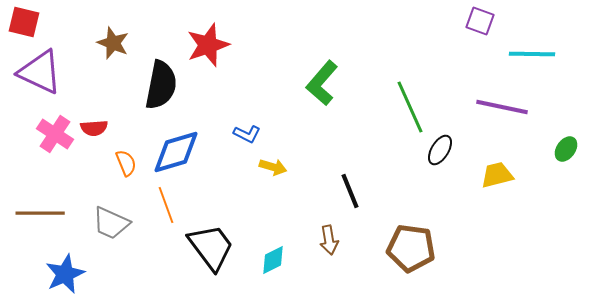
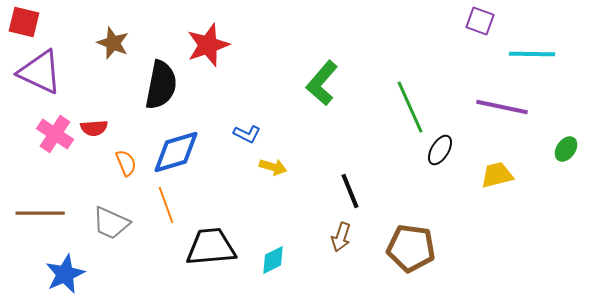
brown arrow: moved 12 px right, 3 px up; rotated 28 degrees clockwise
black trapezoid: rotated 58 degrees counterclockwise
